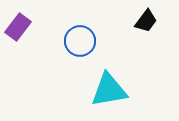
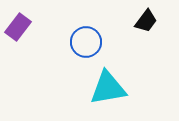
blue circle: moved 6 px right, 1 px down
cyan triangle: moved 1 px left, 2 px up
